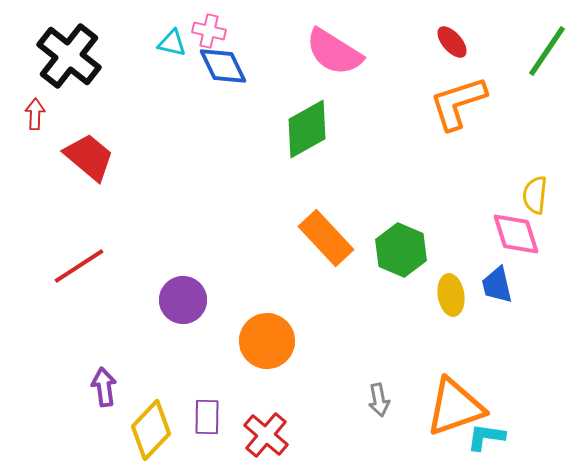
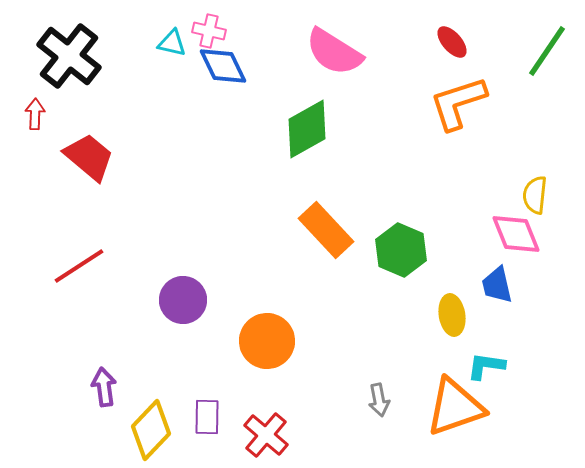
pink diamond: rotated 4 degrees counterclockwise
orange rectangle: moved 8 px up
yellow ellipse: moved 1 px right, 20 px down
cyan L-shape: moved 71 px up
